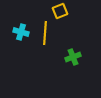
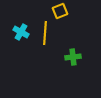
cyan cross: rotated 14 degrees clockwise
green cross: rotated 14 degrees clockwise
